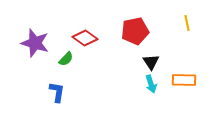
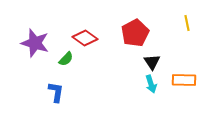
red pentagon: moved 2 px down; rotated 16 degrees counterclockwise
black triangle: moved 1 px right
blue L-shape: moved 1 px left
